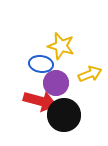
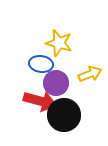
yellow star: moved 2 px left, 3 px up
